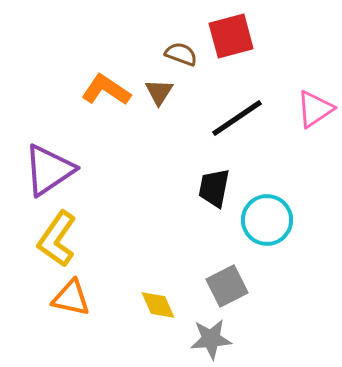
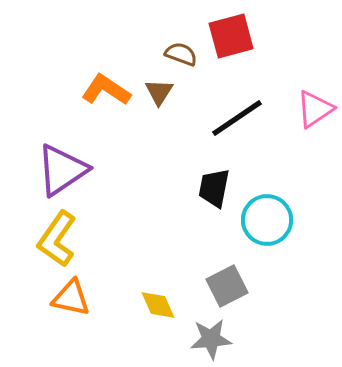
purple triangle: moved 13 px right
